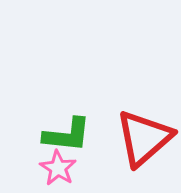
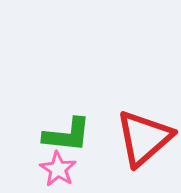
pink star: moved 1 px down
